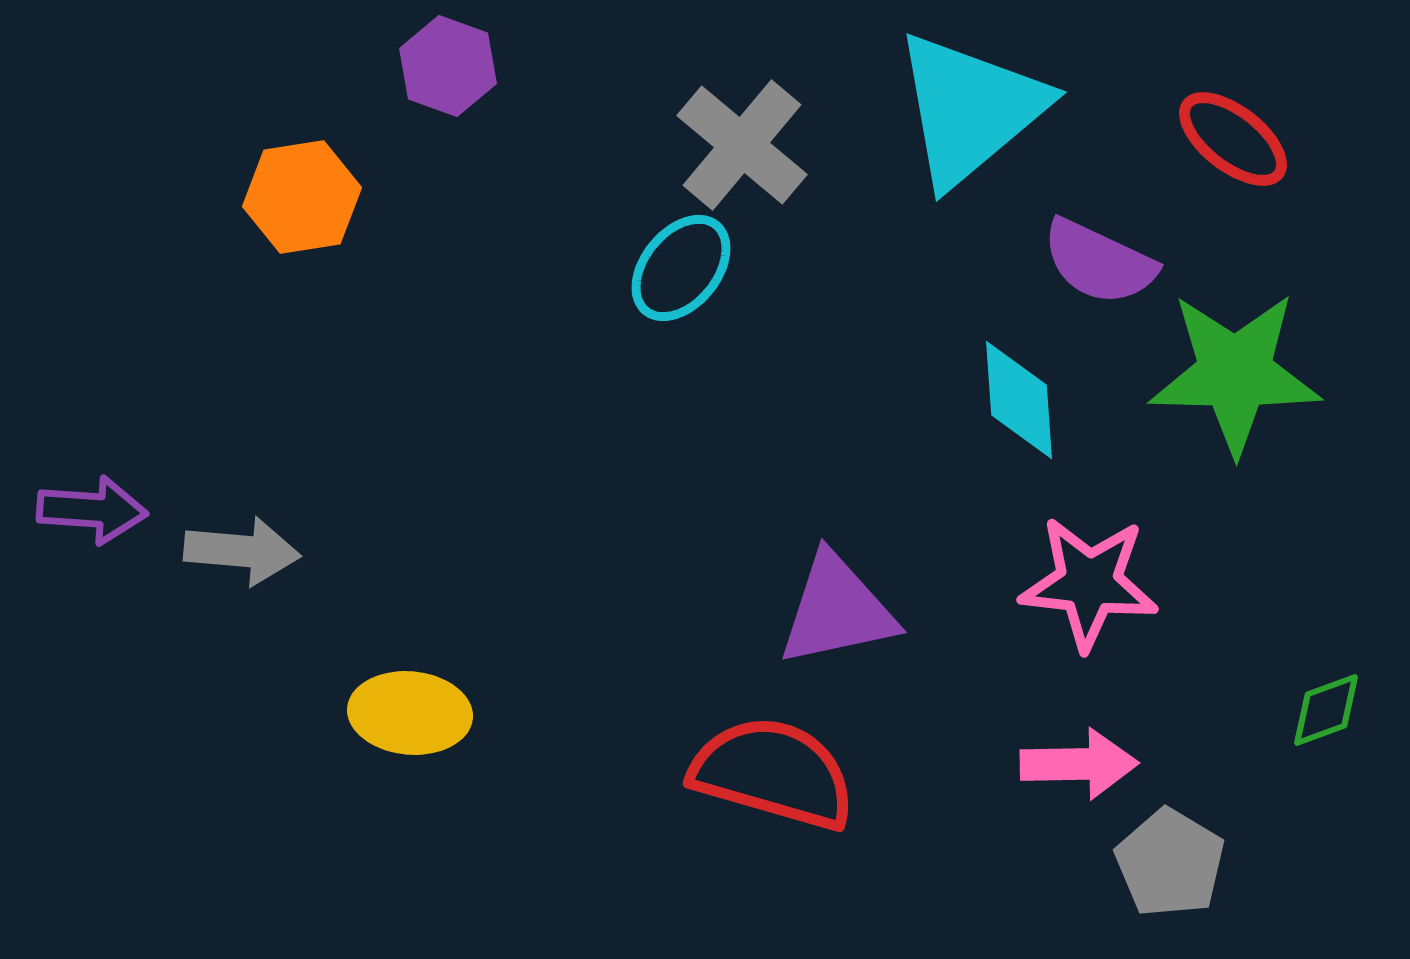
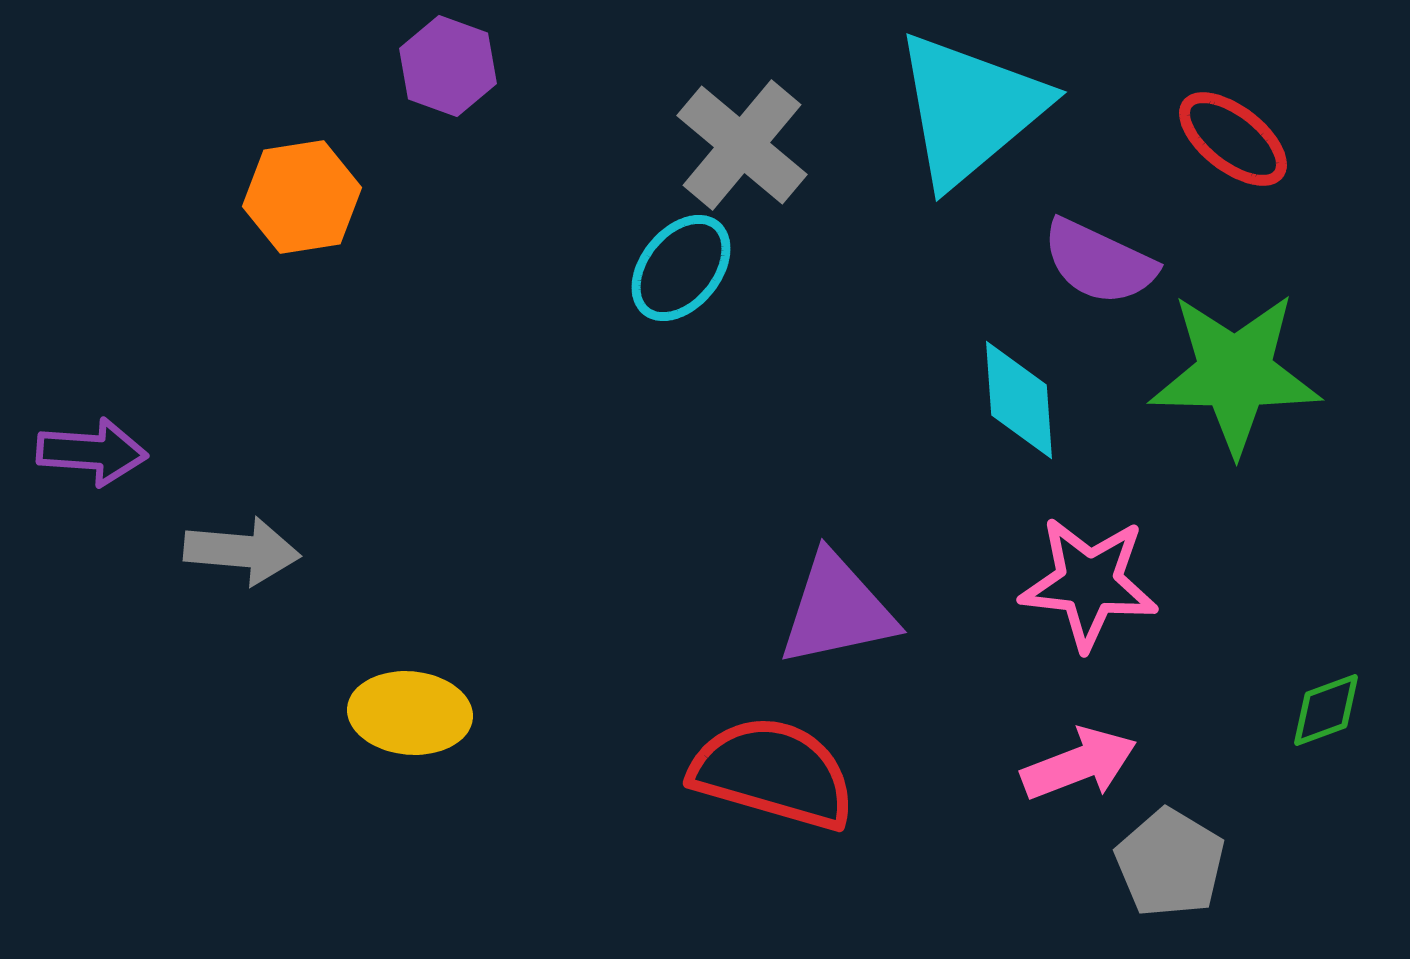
purple arrow: moved 58 px up
pink arrow: rotated 20 degrees counterclockwise
